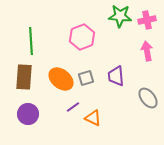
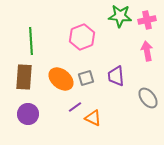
purple line: moved 2 px right
